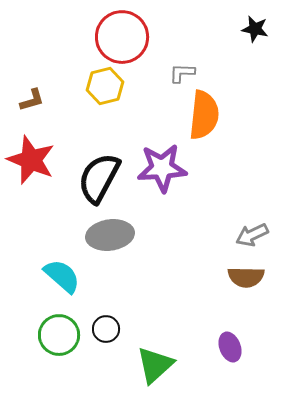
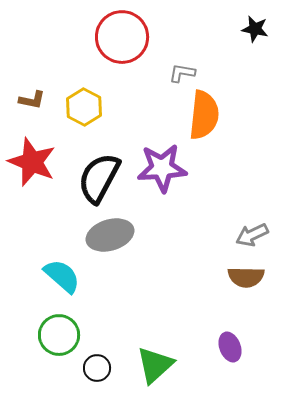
gray L-shape: rotated 8 degrees clockwise
yellow hexagon: moved 21 px left, 21 px down; rotated 18 degrees counterclockwise
brown L-shape: rotated 28 degrees clockwise
red star: moved 1 px right, 2 px down
gray ellipse: rotated 9 degrees counterclockwise
black circle: moved 9 px left, 39 px down
